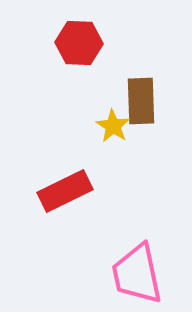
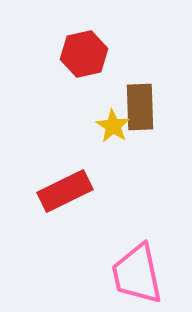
red hexagon: moved 5 px right, 11 px down; rotated 15 degrees counterclockwise
brown rectangle: moved 1 px left, 6 px down
